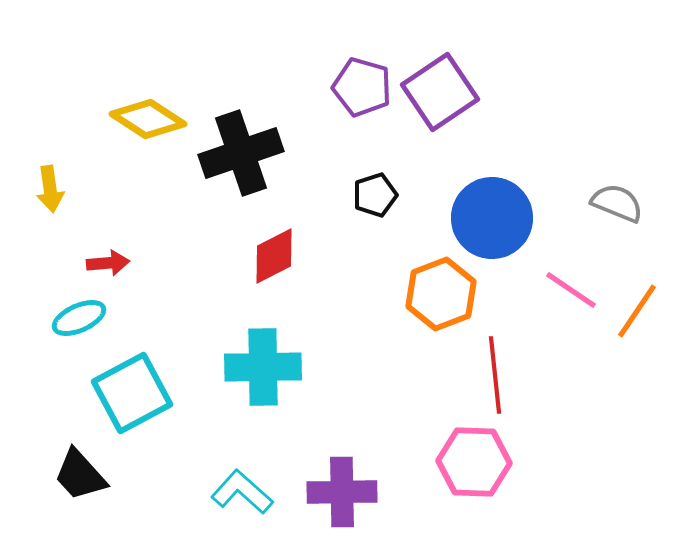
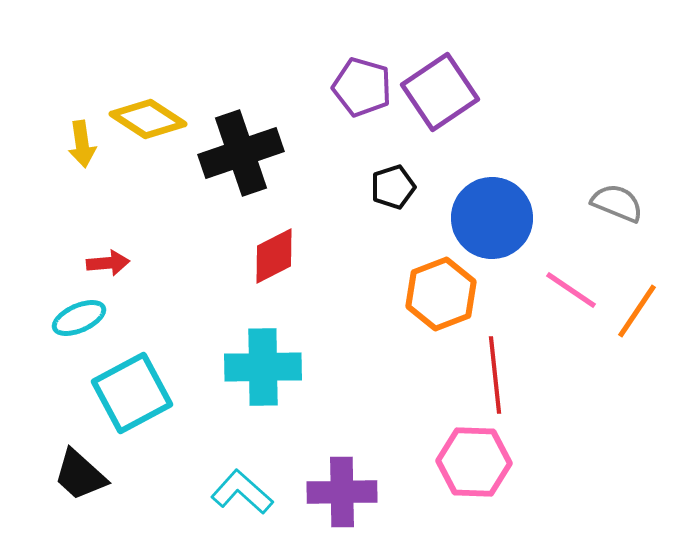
yellow arrow: moved 32 px right, 45 px up
black pentagon: moved 18 px right, 8 px up
black trapezoid: rotated 6 degrees counterclockwise
